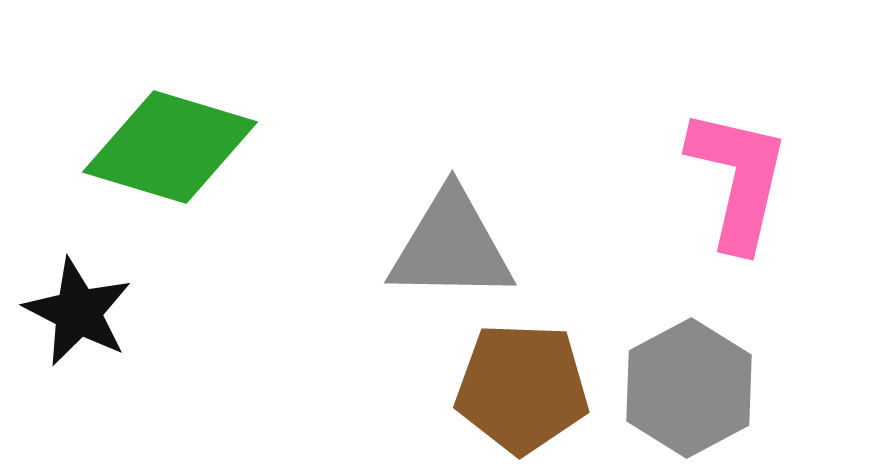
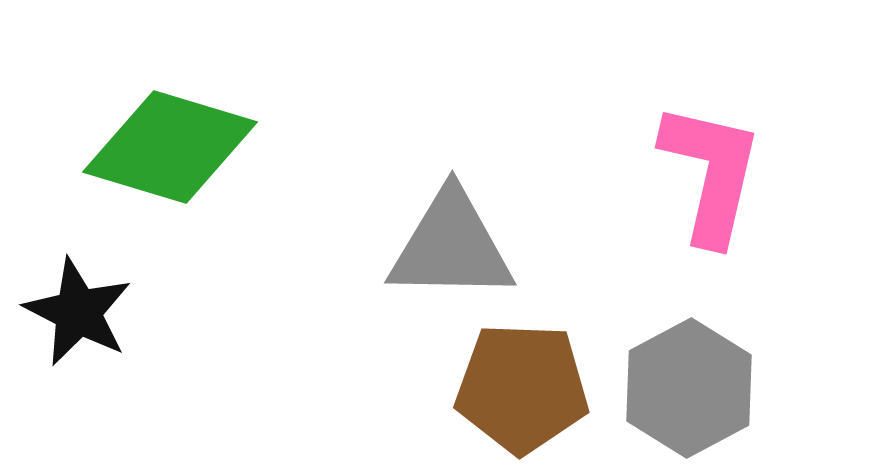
pink L-shape: moved 27 px left, 6 px up
